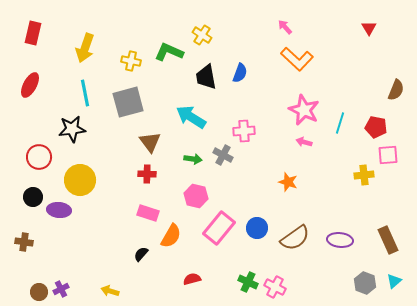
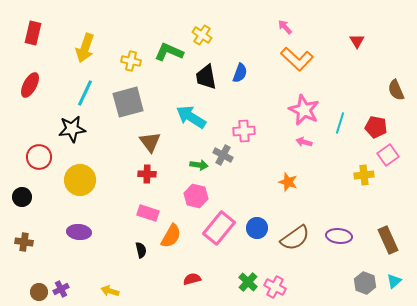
red triangle at (369, 28): moved 12 px left, 13 px down
brown semicircle at (396, 90): rotated 135 degrees clockwise
cyan line at (85, 93): rotated 36 degrees clockwise
pink square at (388, 155): rotated 30 degrees counterclockwise
green arrow at (193, 159): moved 6 px right, 6 px down
black circle at (33, 197): moved 11 px left
purple ellipse at (59, 210): moved 20 px right, 22 px down
purple ellipse at (340, 240): moved 1 px left, 4 px up
black semicircle at (141, 254): moved 4 px up; rotated 126 degrees clockwise
green cross at (248, 282): rotated 18 degrees clockwise
